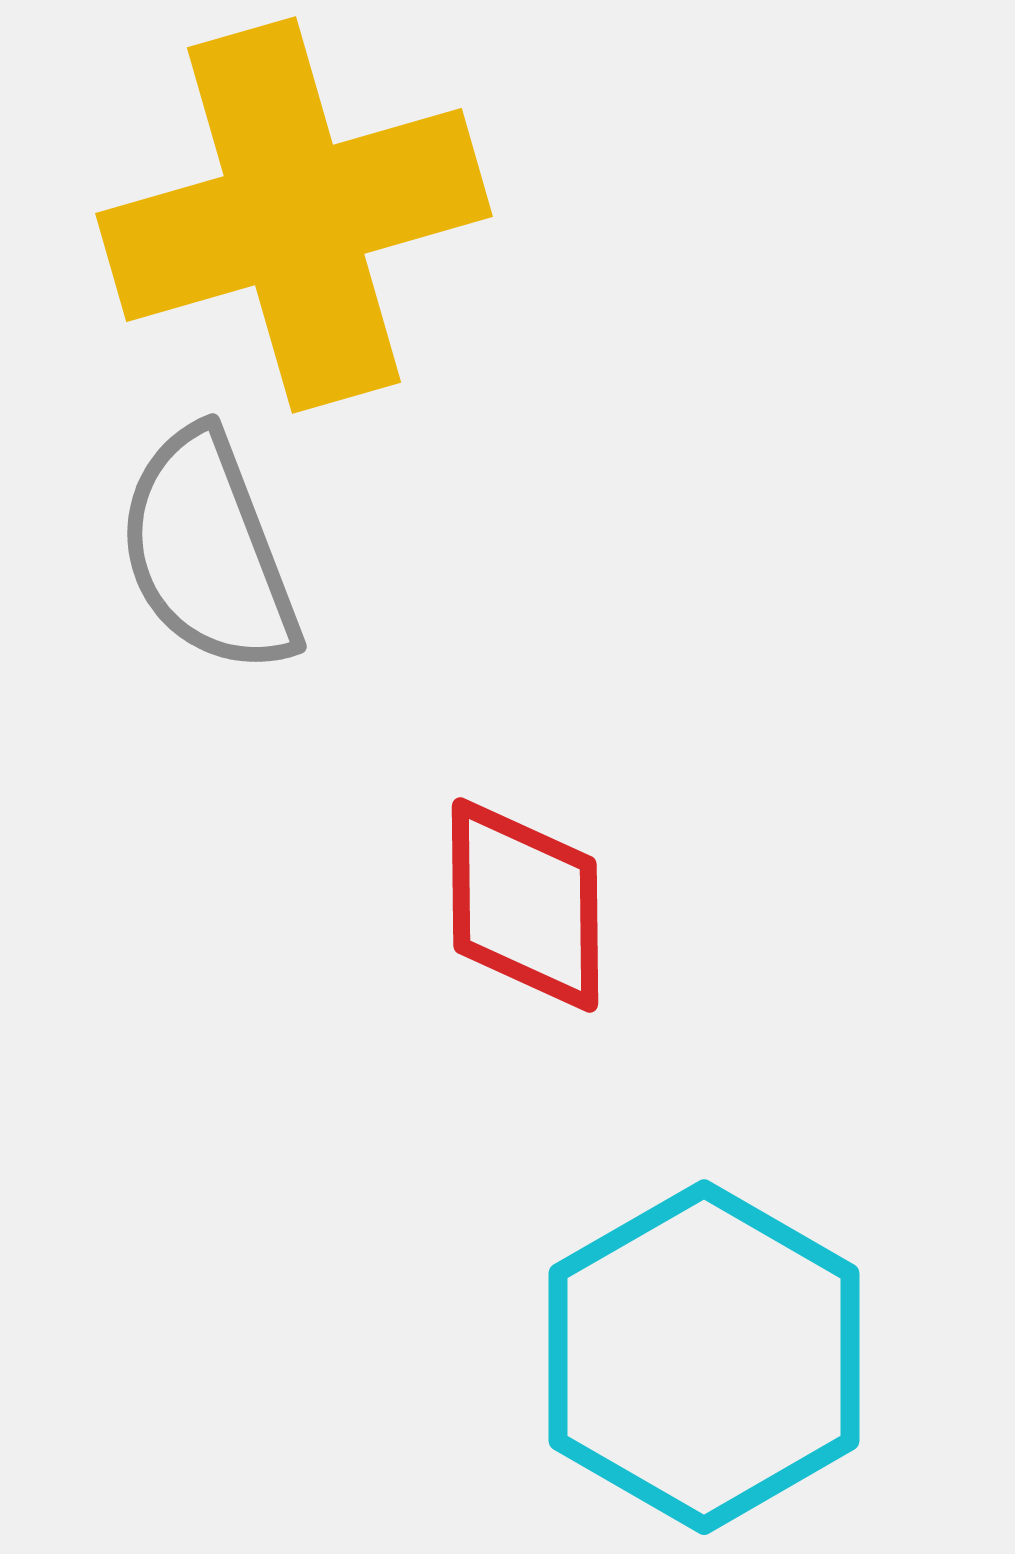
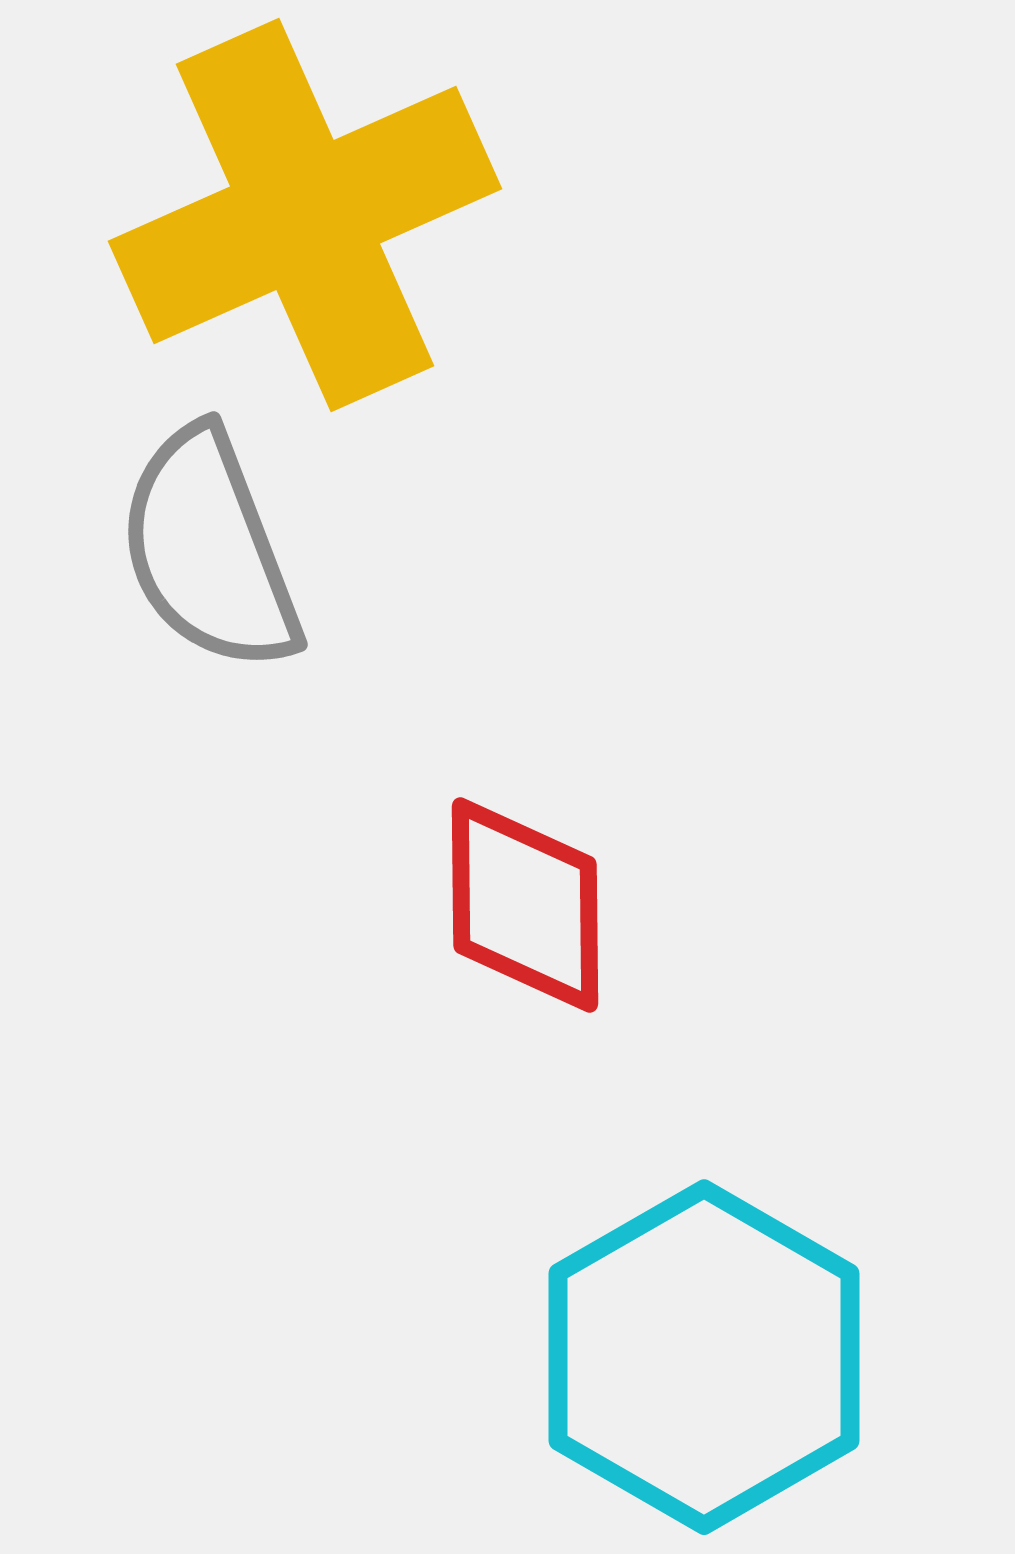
yellow cross: moved 11 px right; rotated 8 degrees counterclockwise
gray semicircle: moved 1 px right, 2 px up
